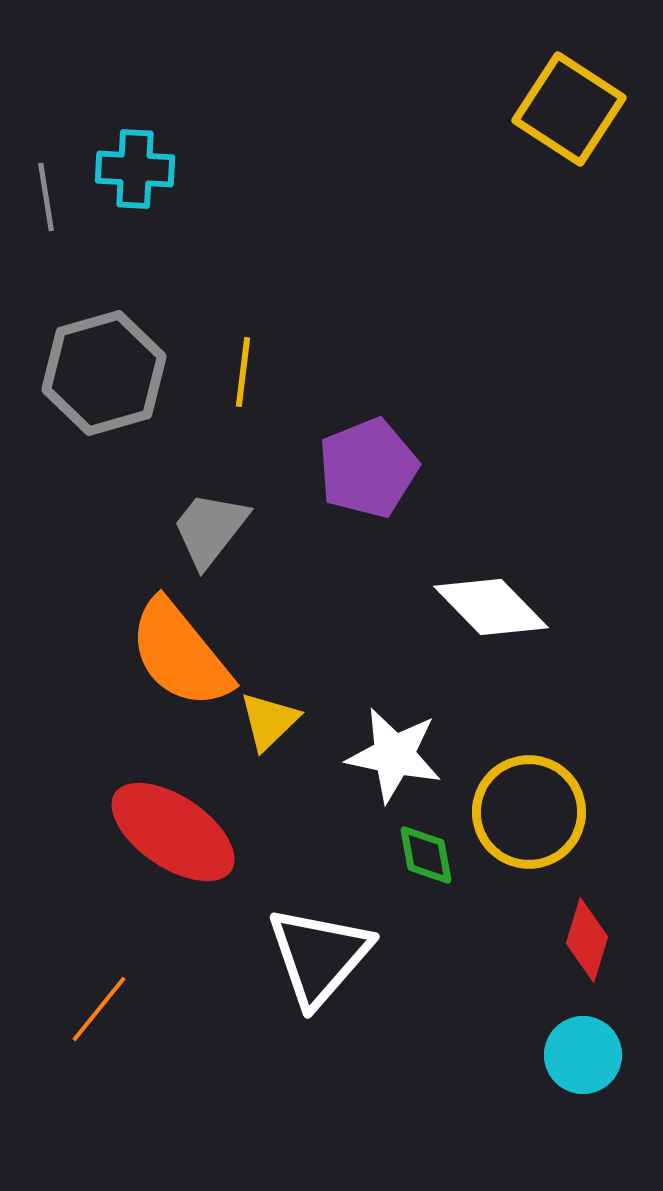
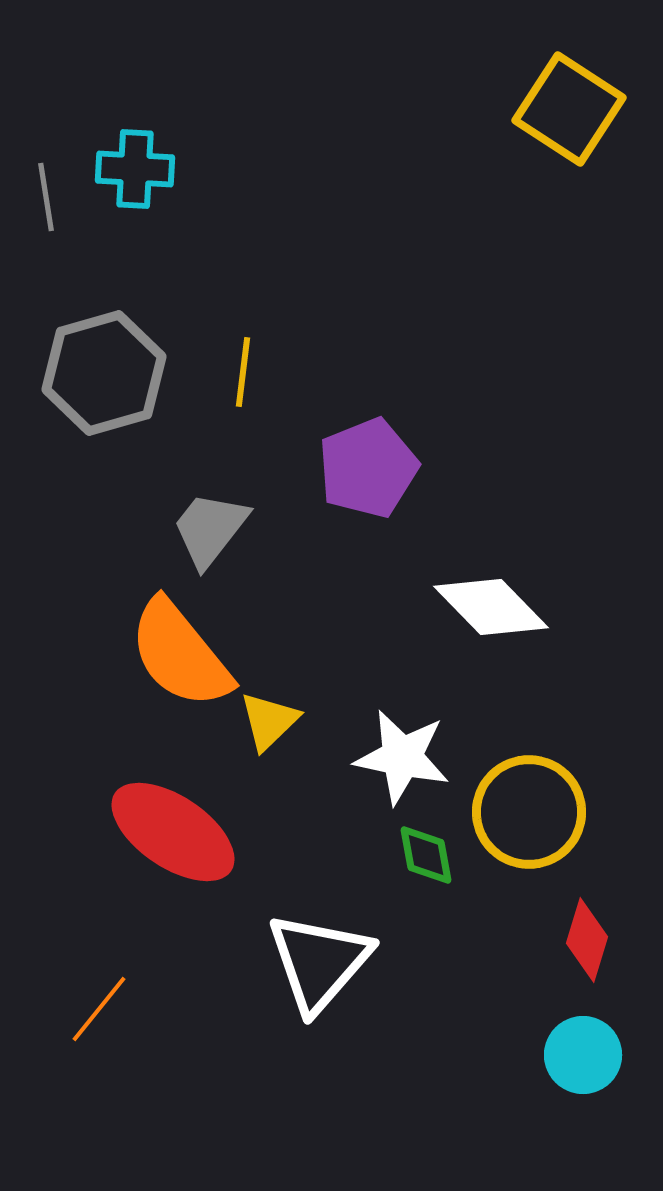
white star: moved 8 px right, 2 px down
white triangle: moved 6 px down
